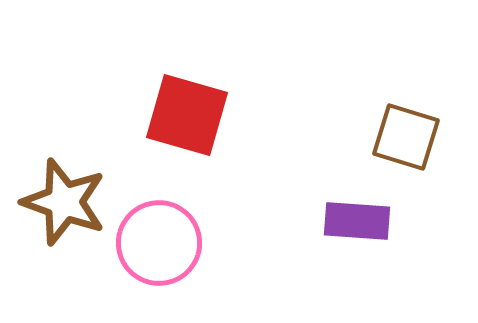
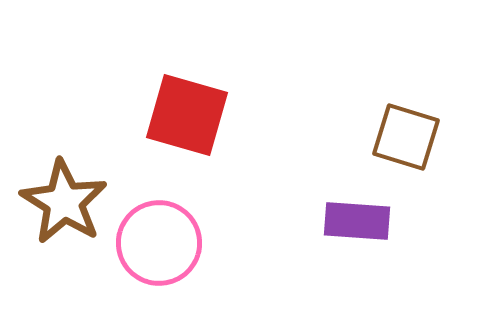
brown star: rotated 12 degrees clockwise
